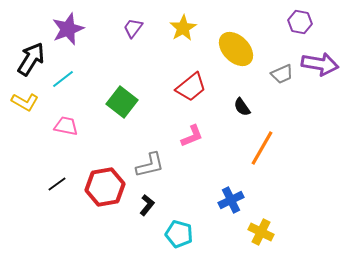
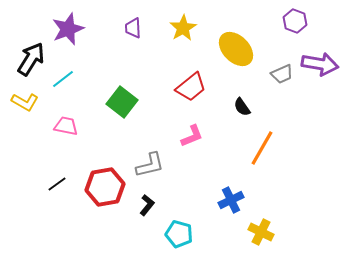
purple hexagon: moved 5 px left, 1 px up; rotated 10 degrees clockwise
purple trapezoid: rotated 40 degrees counterclockwise
